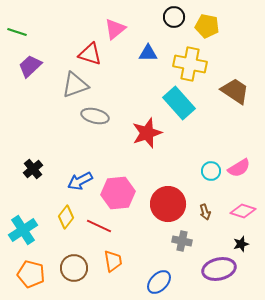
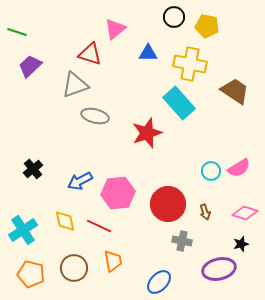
pink diamond: moved 2 px right, 2 px down
yellow diamond: moved 1 px left, 4 px down; rotated 50 degrees counterclockwise
